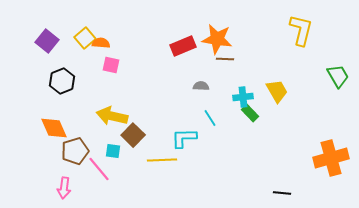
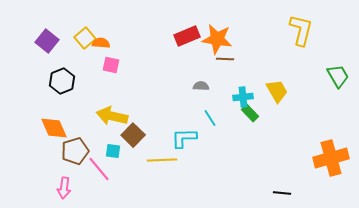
red rectangle: moved 4 px right, 10 px up
